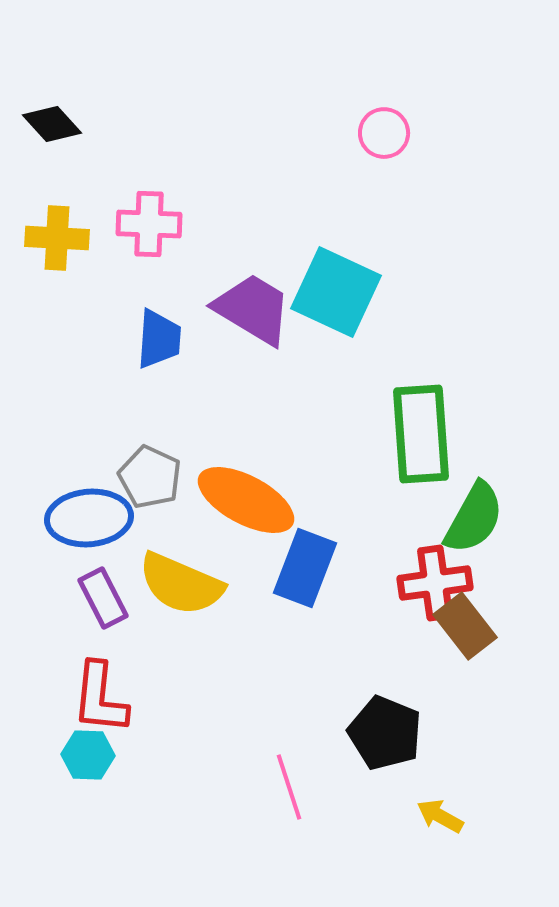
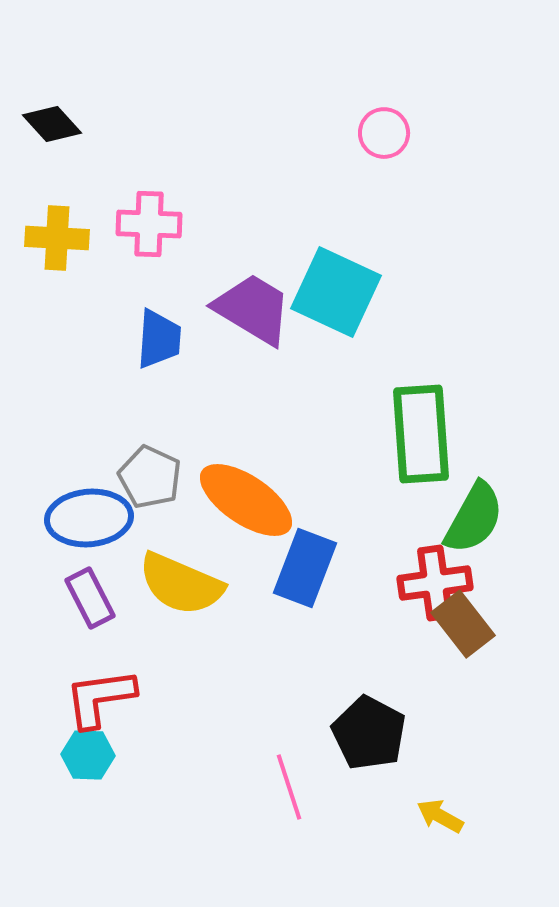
orange ellipse: rotated 6 degrees clockwise
purple rectangle: moved 13 px left
brown rectangle: moved 2 px left, 2 px up
red L-shape: rotated 76 degrees clockwise
black pentagon: moved 16 px left; rotated 6 degrees clockwise
